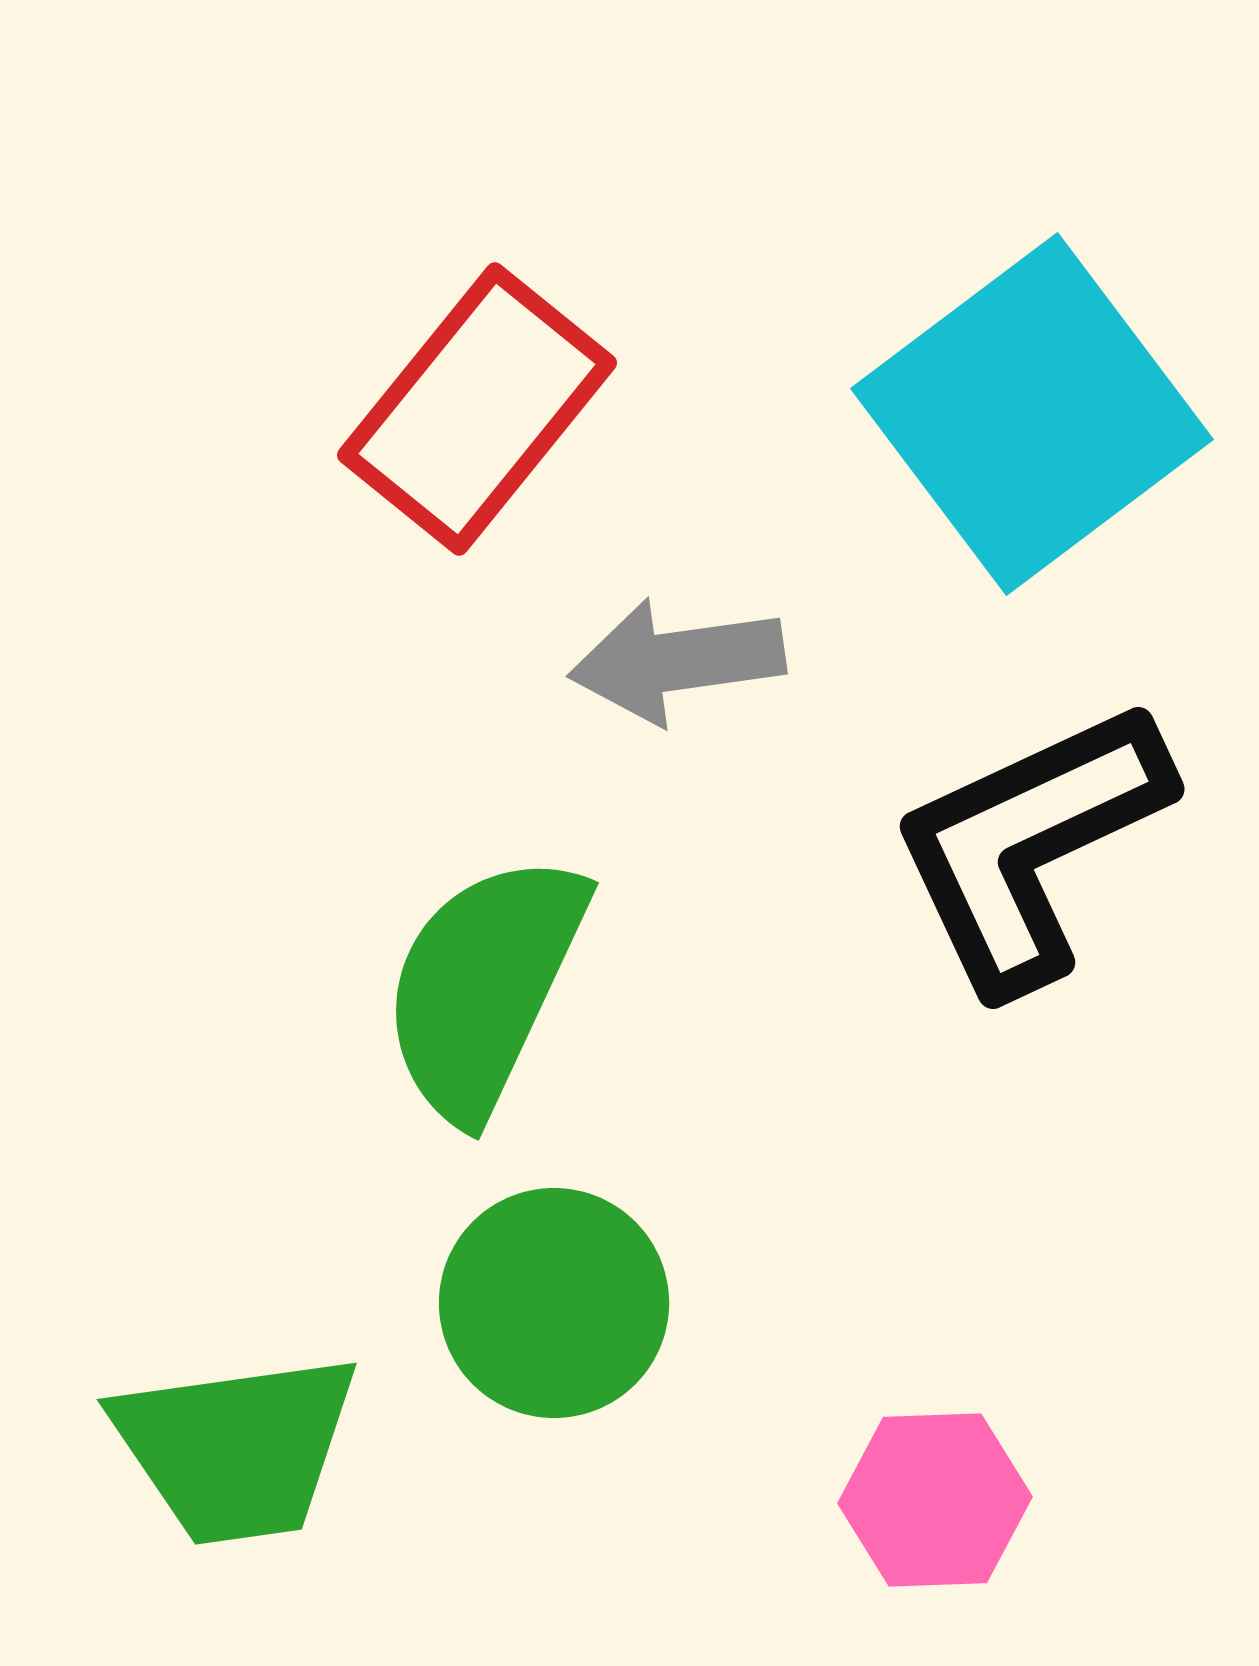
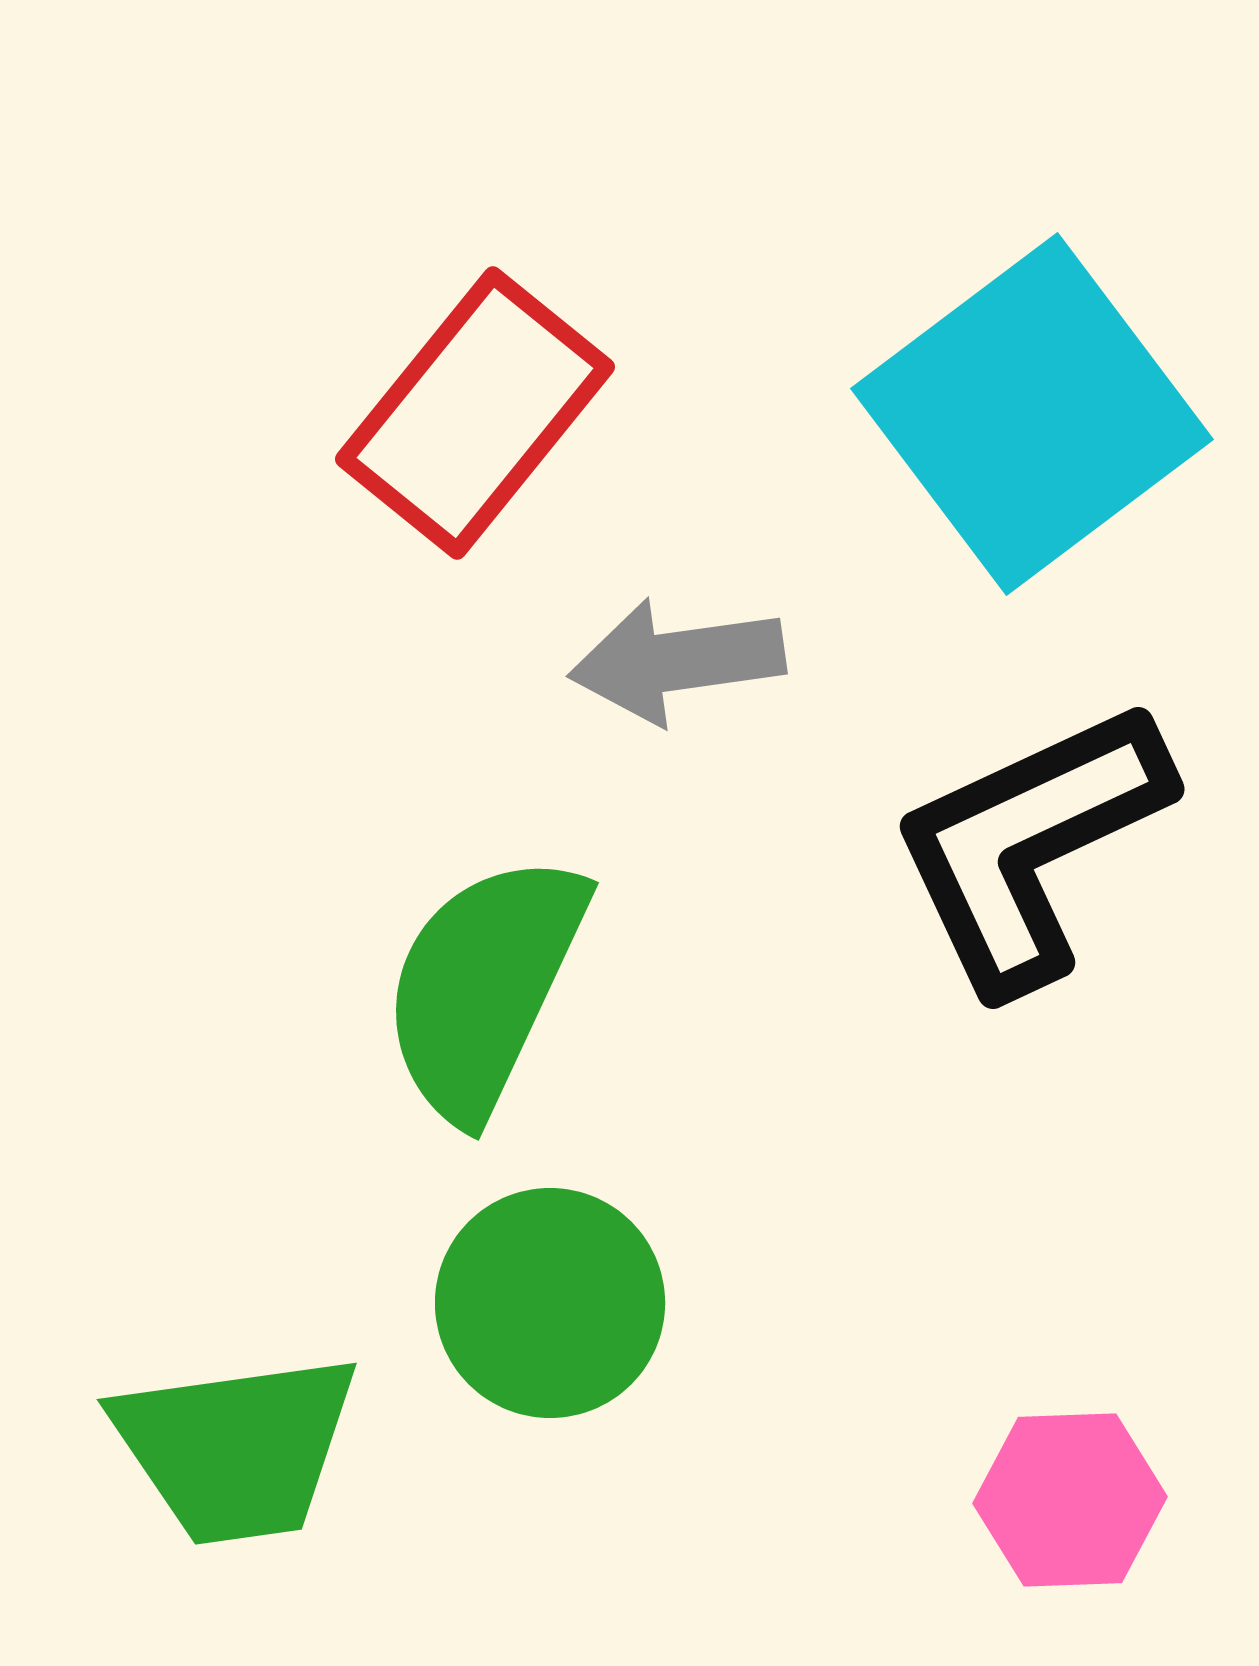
red rectangle: moved 2 px left, 4 px down
green circle: moved 4 px left
pink hexagon: moved 135 px right
